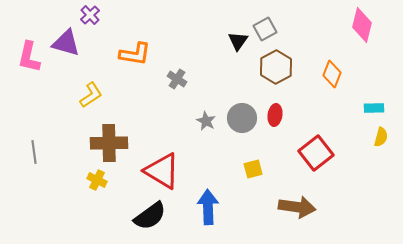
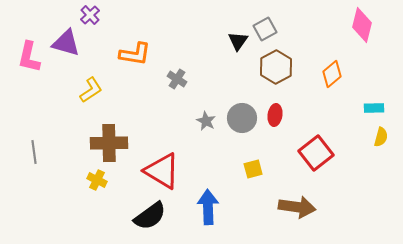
orange diamond: rotated 28 degrees clockwise
yellow L-shape: moved 5 px up
